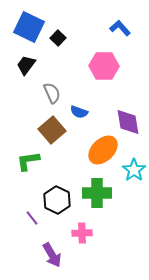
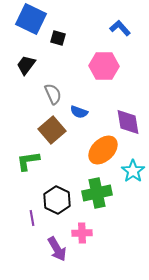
blue square: moved 2 px right, 8 px up
black square: rotated 28 degrees counterclockwise
gray semicircle: moved 1 px right, 1 px down
cyan star: moved 1 px left, 1 px down
green cross: rotated 12 degrees counterclockwise
purple line: rotated 28 degrees clockwise
purple arrow: moved 5 px right, 6 px up
